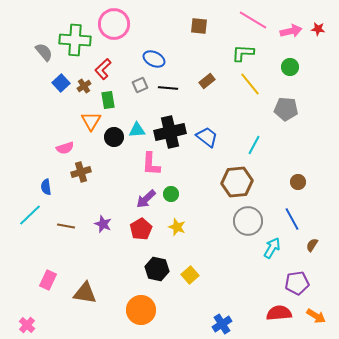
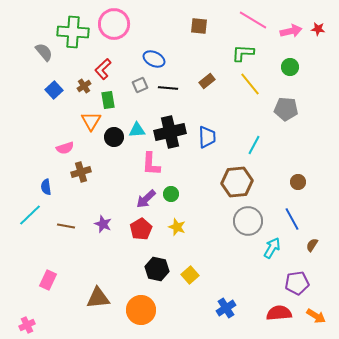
green cross at (75, 40): moved 2 px left, 8 px up
blue square at (61, 83): moved 7 px left, 7 px down
blue trapezoid at (207, 137): rotated 50 degrees clockwise
brown triangle at (85, 293): moved 13 px right, 5 px down; rotated 15 degrees counterclockwise
blue cross at (222, 324): moved 4 px right, 16 px up
pink cross at (27, 325): rotated 21 degrees clockwise
